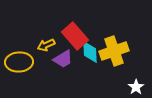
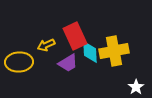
red rectangle: rotated 16 degrees clockwise
yellow cross: rotated 8 degrees clockwise
purple trapezoid: moved 5 px right, 4 px down
